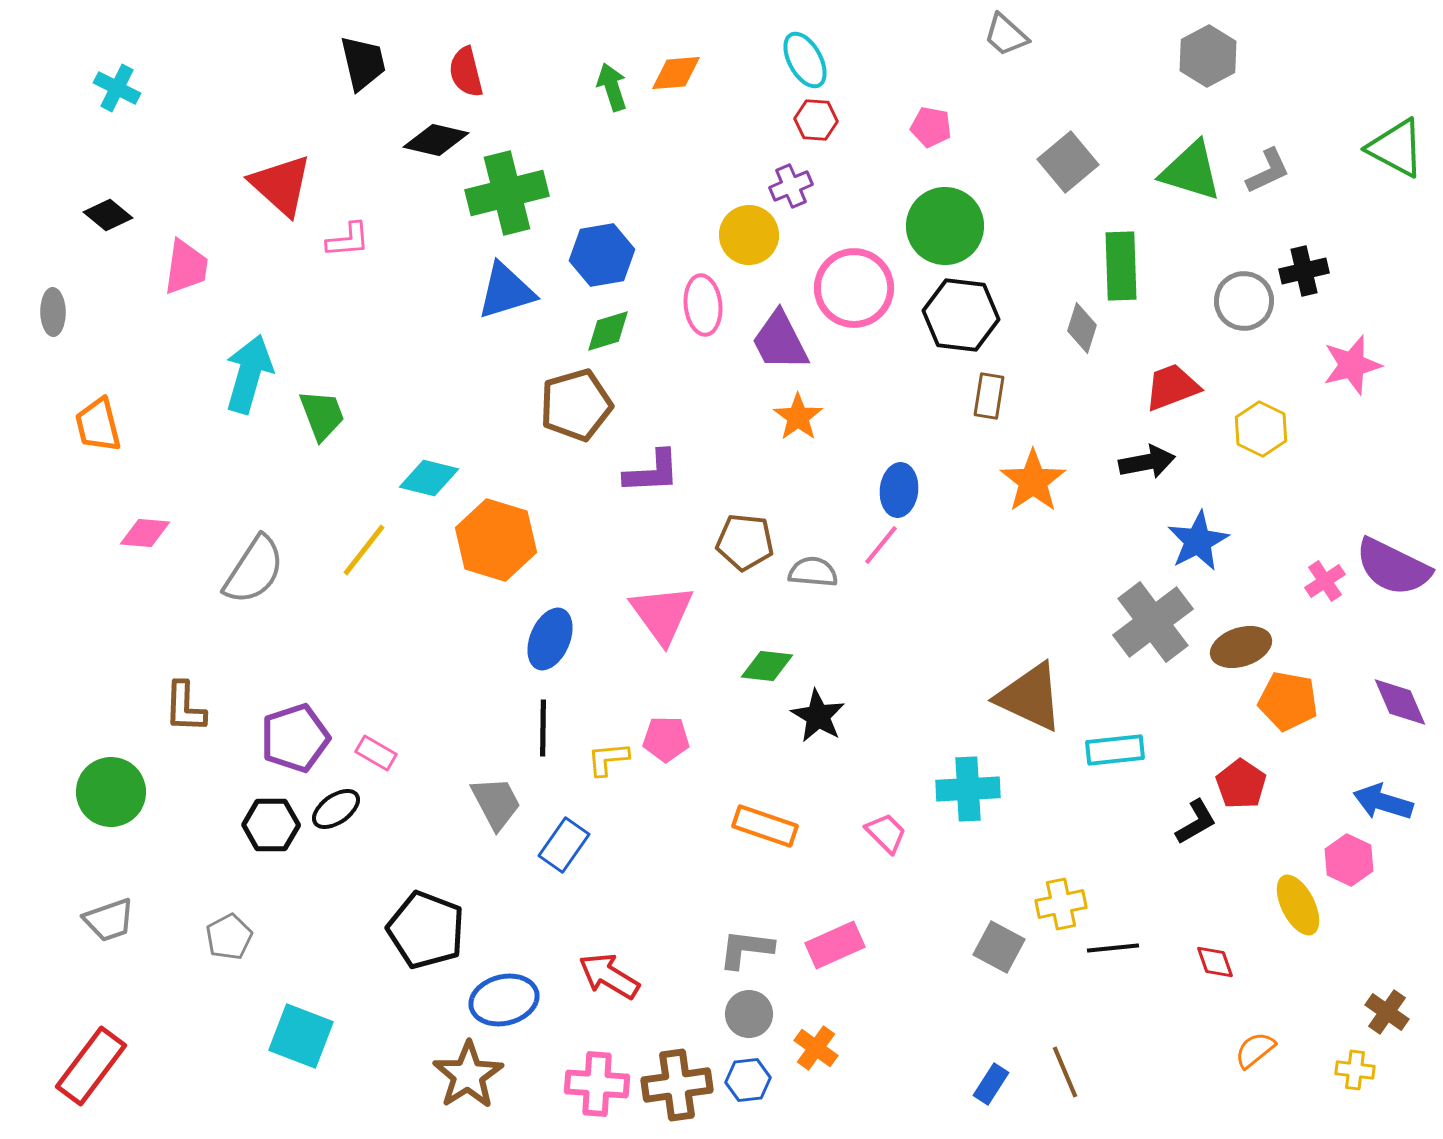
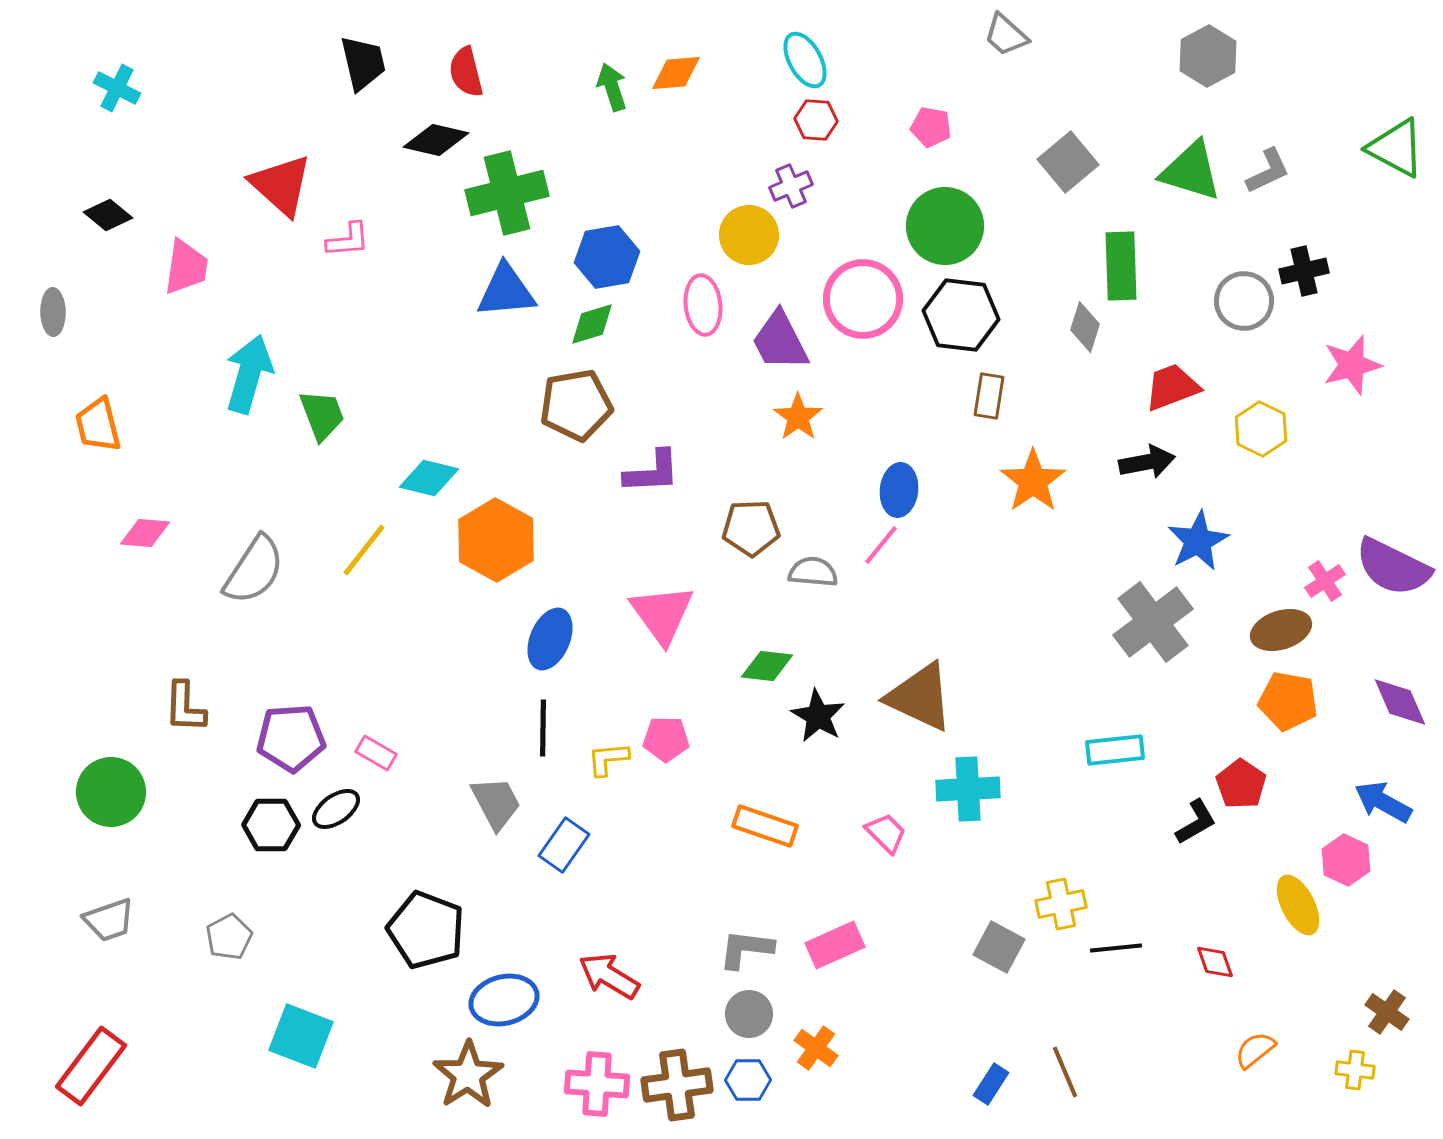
blue hexagon at (602, 255): moved 5 px right, 2 px down
pink circle at (854, 288): moved 9 px right, 11 px down
blue triangle at (506, 291): rotated 12 degrees clockwise
gray diamond at (1082, 328): moved 3 px right, 1 px up
green diamond at (608, 331): moved 16 px left, 7 px up
brown pentagon at (576, 405): rotated 6 degrees clockwise
orange hexagon at (496, 540): rotated 12 degrees clockwise
brown pentagon at (745, 542): moved 6 px right, 14 px up; rotated 8 degrees counterclockwise
brown ellipse at (1241, 647): moved 40 px right, 17 px up
brown triangle at (1030, 697): moved 110 px left
purple pentagon at (295, 738): moved 4 px left; rotated 14 degrees clockwise
blue arrow at (1383, 802): rotated 12 degrees clockwise
pink hexagon at (1349, 860): moved 3 px left
black line at (1113, 948): moved 3 px right
blue hexagon at (748, 1080): rotated 6 degrees clockwise
